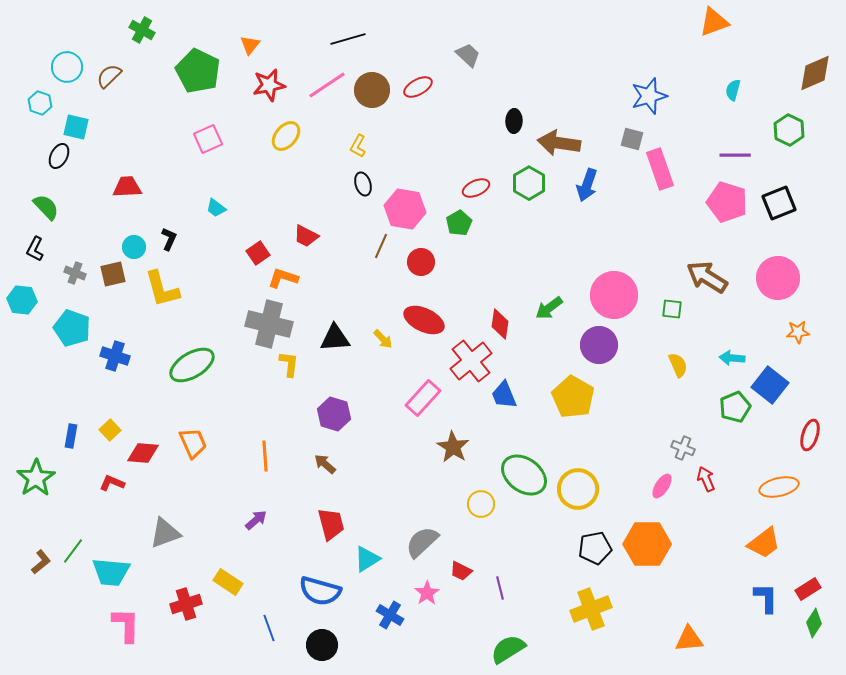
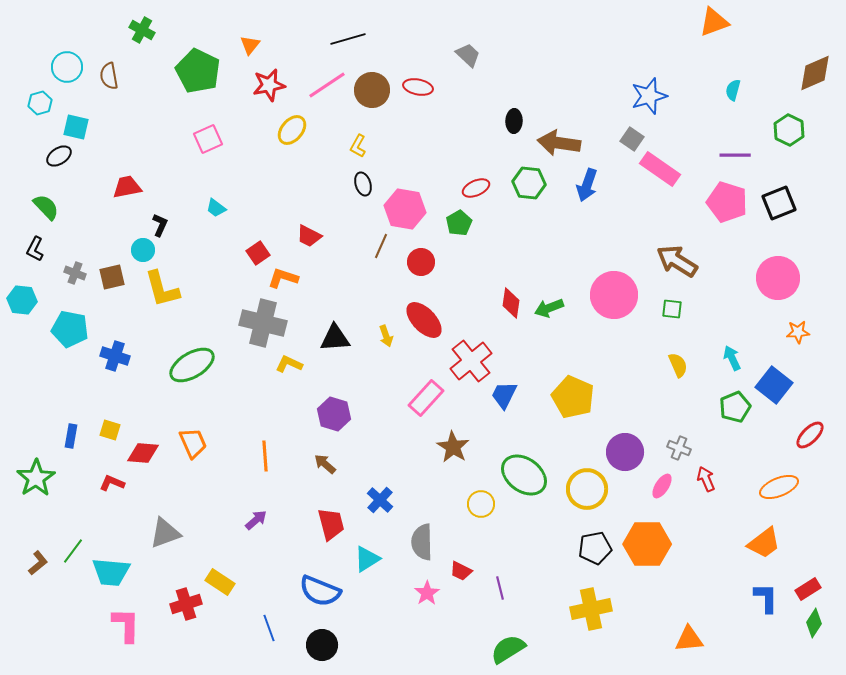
brown semicircle at (109, 76): rotated 56 degrees counterclockwise
red ellipse at (418, 87): rotated 40 degrees clockwise
cyan hexagon at (40, 103): rotated 25 degrees clockwise
yellow ellipse at (286, 136): moved 6 px right, 6 px up
gray square at (632, 139): rotated 20 degrees clockwise
black ellipse at (59, 156): rotated 30 degrees clockwise
pink rectangle at (660, 169): rotated 36 degrees counterclockwise
green hexagon at (529, 183): rotated 24 degrees counterclockwise
red trapezoid at (127, 187): rotated 8 degrees counterclockwise
red trapezoid at (306, 236): moved 3 px right
black L-shape at (169, 239): moved 9 px left, 14 px up
cyan circle at (134, 247): moved 9 px right, 3 px down
brown square at (113, 274): moved 1 px left, 3 px down
brown arrow at (707, 277): moved 30 px left, 16 px up
green arrow at (549, 308): rotated 16 degrees clockwise
red ellipse at (424, 320): rotated 21 degrees clockwise
gray cross at (269, 324): moved 6 px left, 1 px up
red diamond at (500, 324): moved 11 px right, 21 px up
cyan pentagon at (72, 328): moved 2 px left, 1 px down; rotated 9 degrees counterclockwise
yellow arrow at (383, 339): moved 3 px right, 3 px up; rotated 25 degrees clockwise
purple circle at (599, 345): moved 26 px right, 107 px down
cyan arrow at (732, 358): rotated 60 degrees clockwise
yellow L-shape at (289, 364): rotated 72 degrees counterclockwise
blue square at (770, 385): moved 4 px right
blue trapezoid at (504, 395): rotated 48 degrees clockwise
yellow pentagon at (573, 397): rotated 6 degrees counterclockwise
pink rectangle at (423, 398): moved 3 px right
yellow square at (110, 430): rotated 30 degrees counterclockwise
red ellipse at (810, 435): rotated 28 degrees clockwise
gray cross at (683, 448): moved 4 px left
orange ellipse at (779, 487): rotated 9 degrees counterclockwise
yellow circle at (578, 489): moved 9 px right
gray semicircle at (422, 542): rotated 48 degrees counterclockwise
brown L-shape at (41, 562): moved 3 px left, 1 px down
yellow rectangle at (228, 582): moved 8 px left
blue semicircle at (320, 591): rotated 6 degrees clockwise
yellow cross at (591, 609): rotated 9 degrees clockwise
blue cross at (390, 615): moved 10 px left, 115 px up; rotated 12 degrees clockwise
